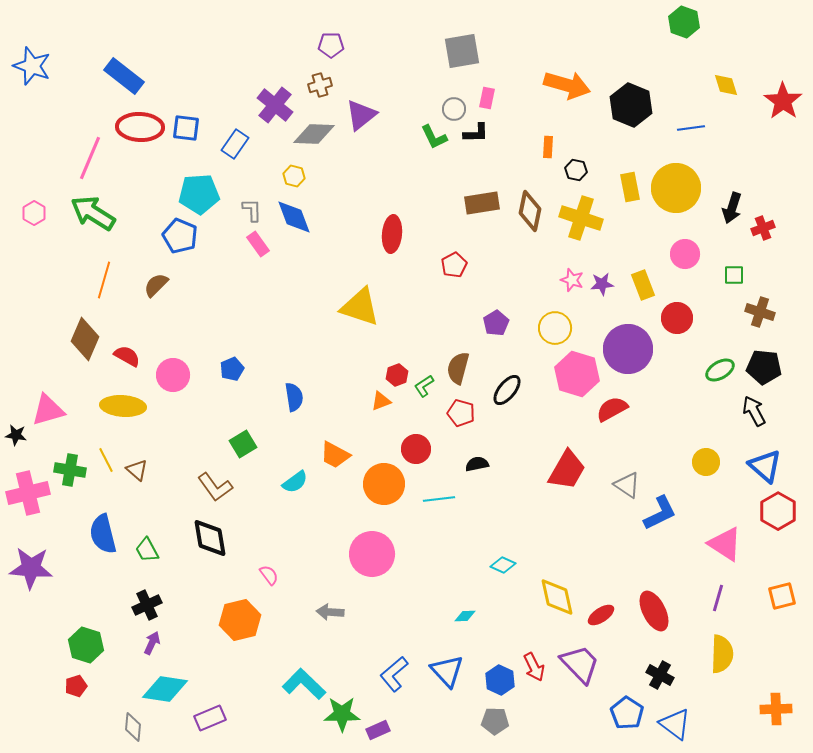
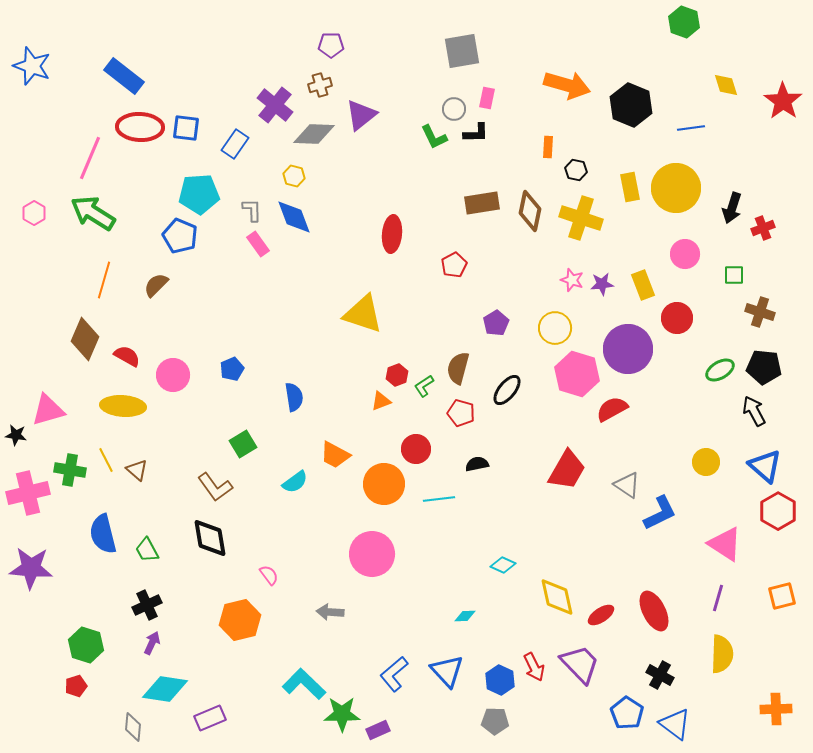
yellow triangle at (360, 307): moved 3 px right, 7 px down
